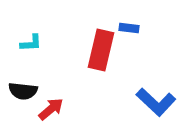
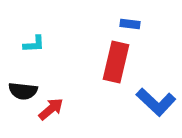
blue rectangle: moved 1 px right, 4 px up
cyan L-shape: moved 3 px right, 1 px down
red rectangle: moved 15 px right, 12 px down
